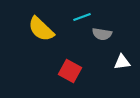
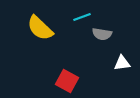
yellow semicircle: moved 1 px left, 1 px up
white triangle: moved 1 px down
red square: moved 3 px left, 10 px down
